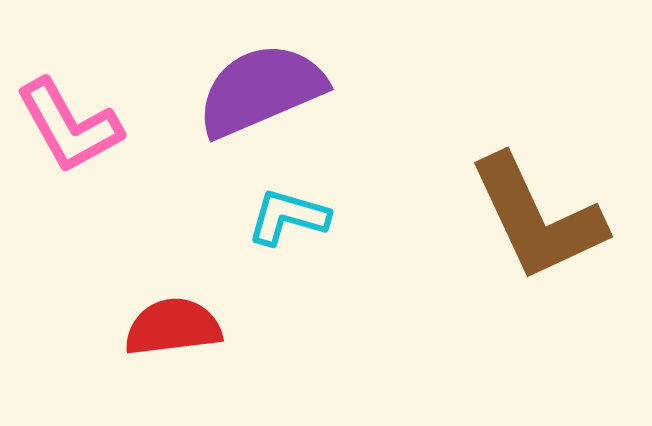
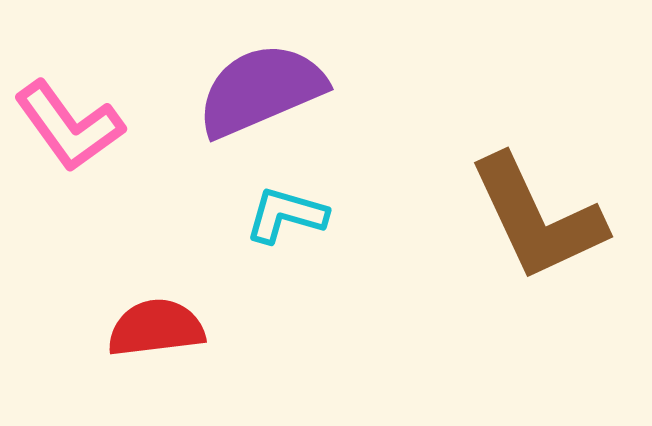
pink L-shape: rotated 7 degrees counterclockwise
cyan L-shape: moved 2 px left, 2 px up
red semicircle: moved 17 px left, 1 px down
